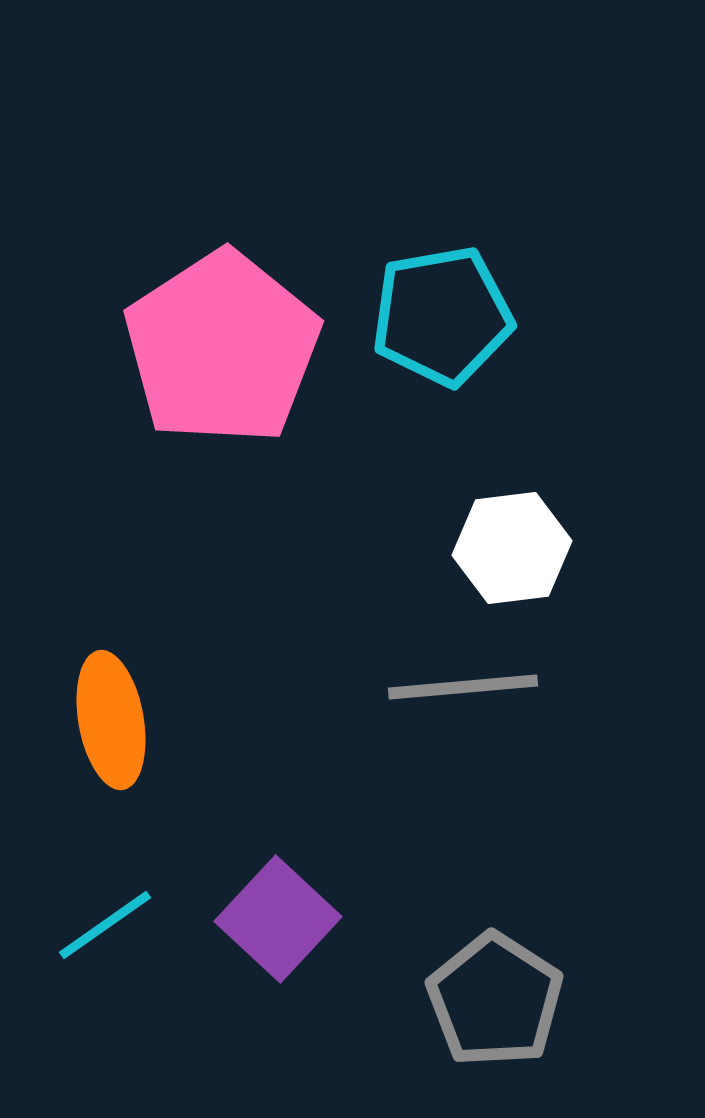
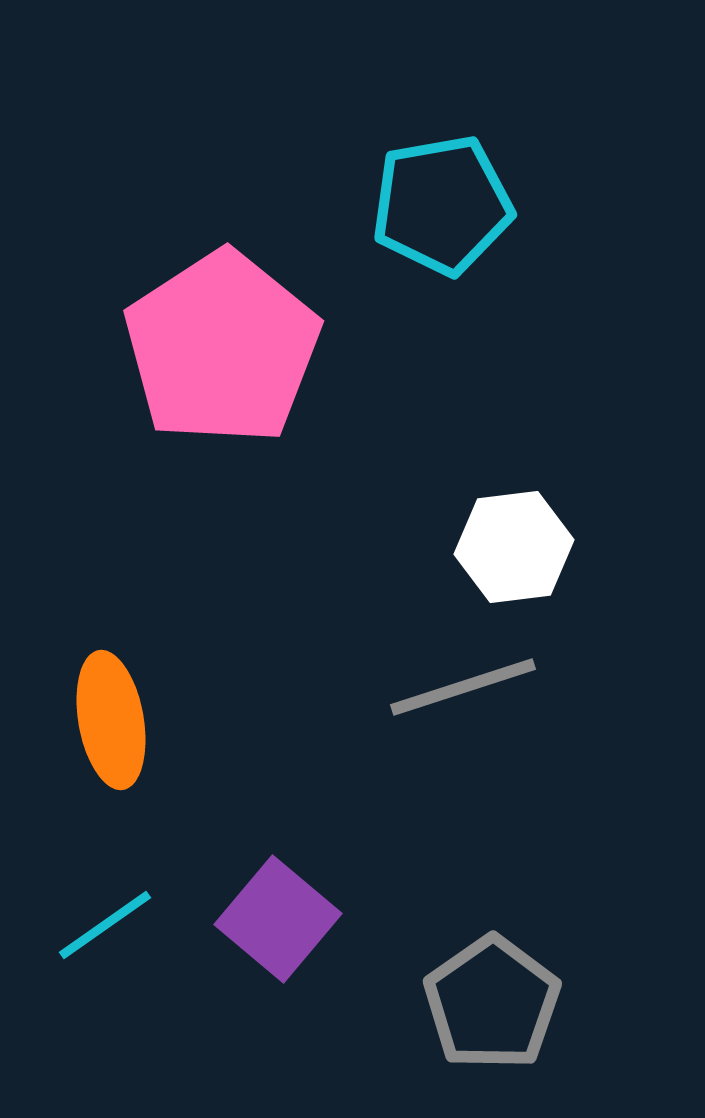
cyan pentagon: moved 111 px up
white hexagon: moved 2 px right, 1 px up
gray line: rotated 13 degrees counterclockwise
purple square: rotated 3 degrees counterclockwise
gray pentagon: moved 3 px left, 3 px down; rotated 4 degrees clockwise
